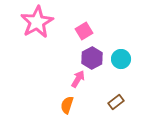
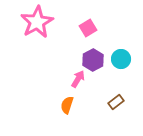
pink square: moved 4 px right, 3 px up
purple hexagon: moved 1 px right, 2 px down
